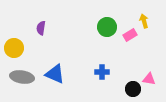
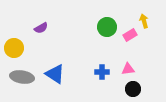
purple semicircle: rotated 128 degrees counterclockwise
blue triangle: rotated 10 degrees clockwise
pink triangle: moved 21 px left, 10 px up; rotated 16 degrees counterclockwise
